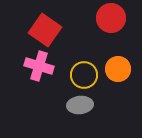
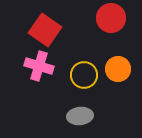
gray ellipse: moved 11 px down
